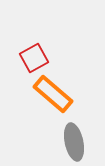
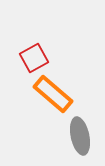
gray ellipse: moved 6 px right, 6 px up
